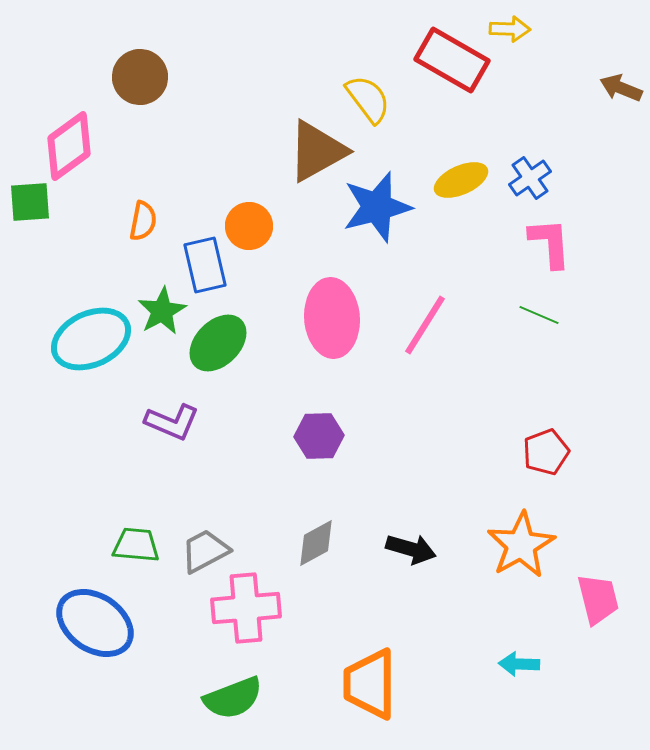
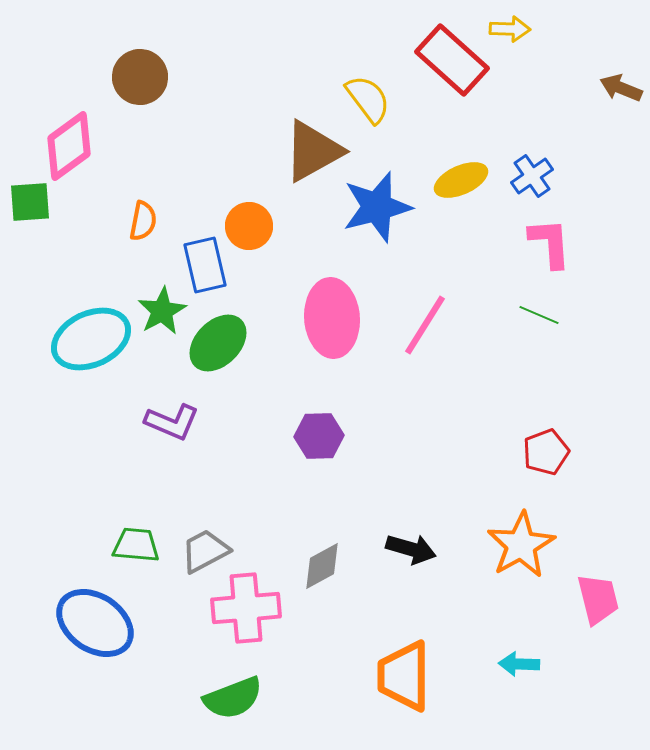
red rectangle: rotated 12 degrees clockwise
brown triangle: moved 4 px left
blue cross: moved 2 px right, 2 px up
gray diamond: moved 6 px right, 23 px down
orange trapezoid: moved 34 px right, 8 px up
